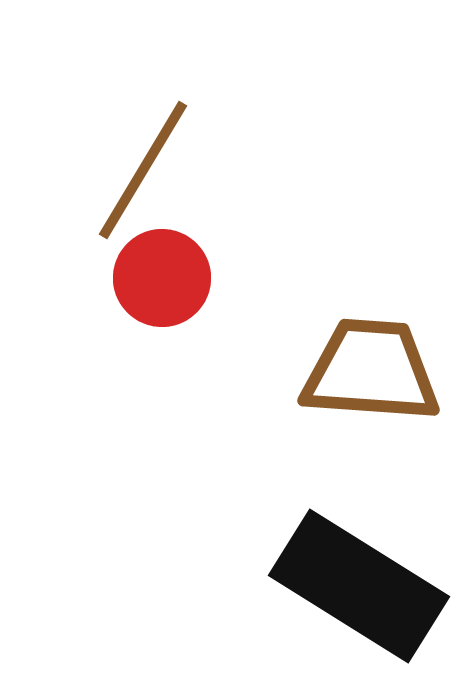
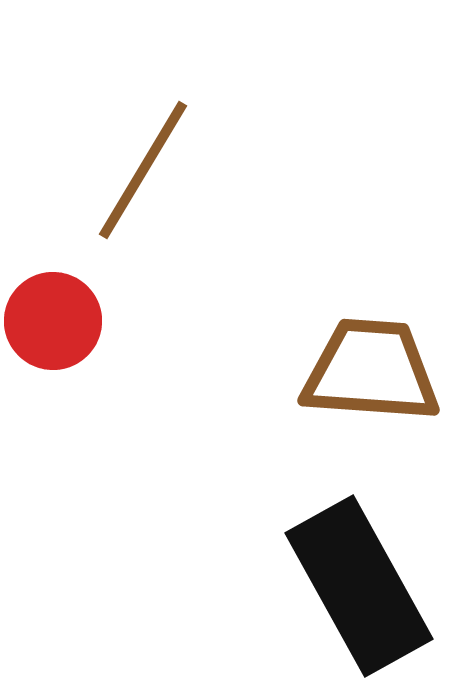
red circle: moved 109 px left, 43 px down
black rectangle: rotated 29 degrees clockwise
